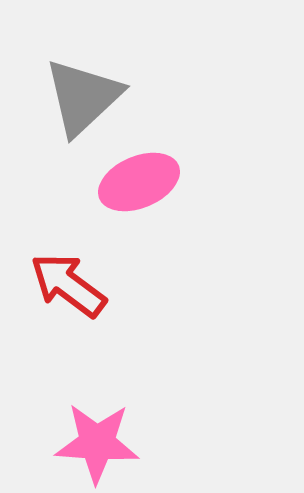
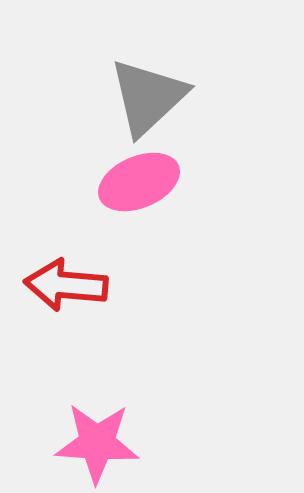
gray triangle: moved 65 px right
red arrow: moved 2 px left; rotated 32 degrees counterclockwise
